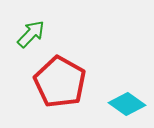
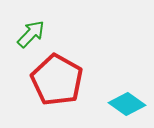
red pentagon: moved 3 px left, 2 px up
